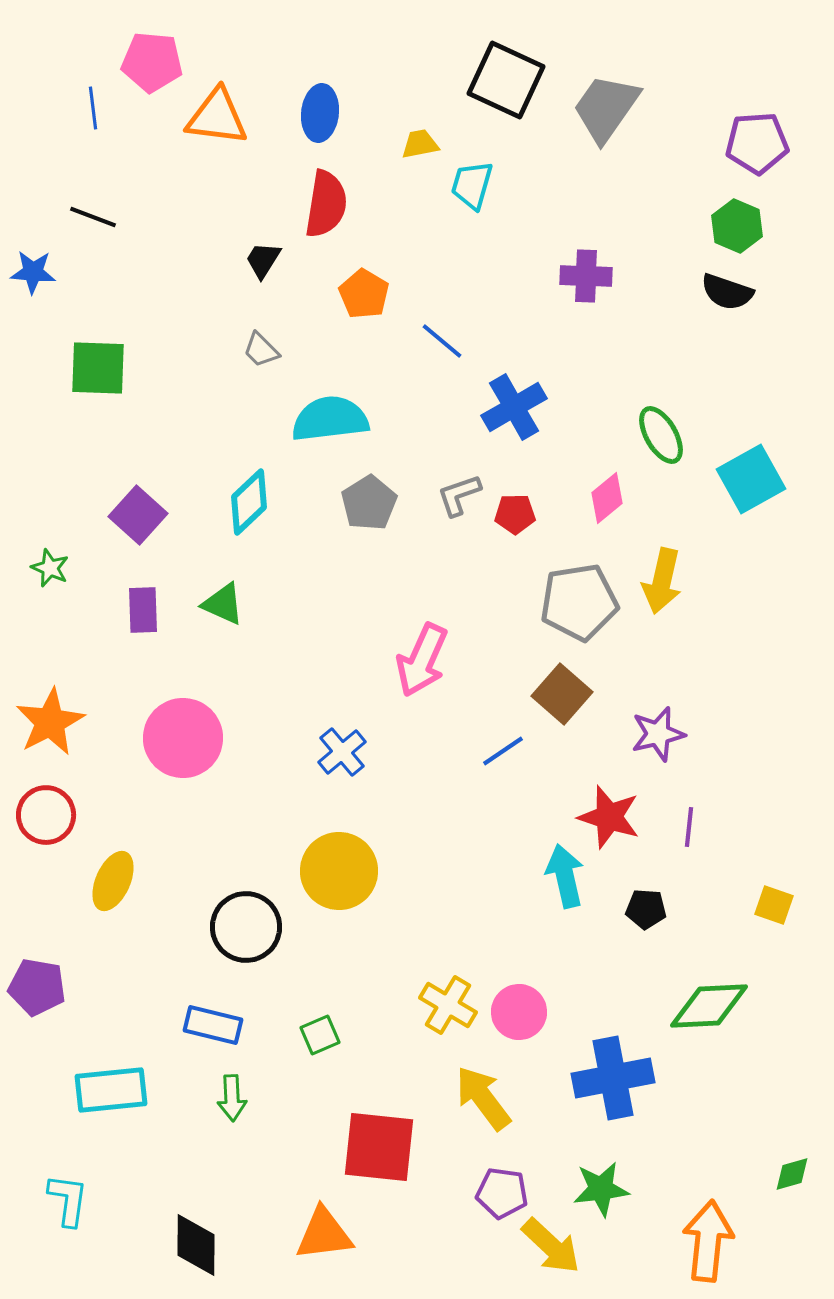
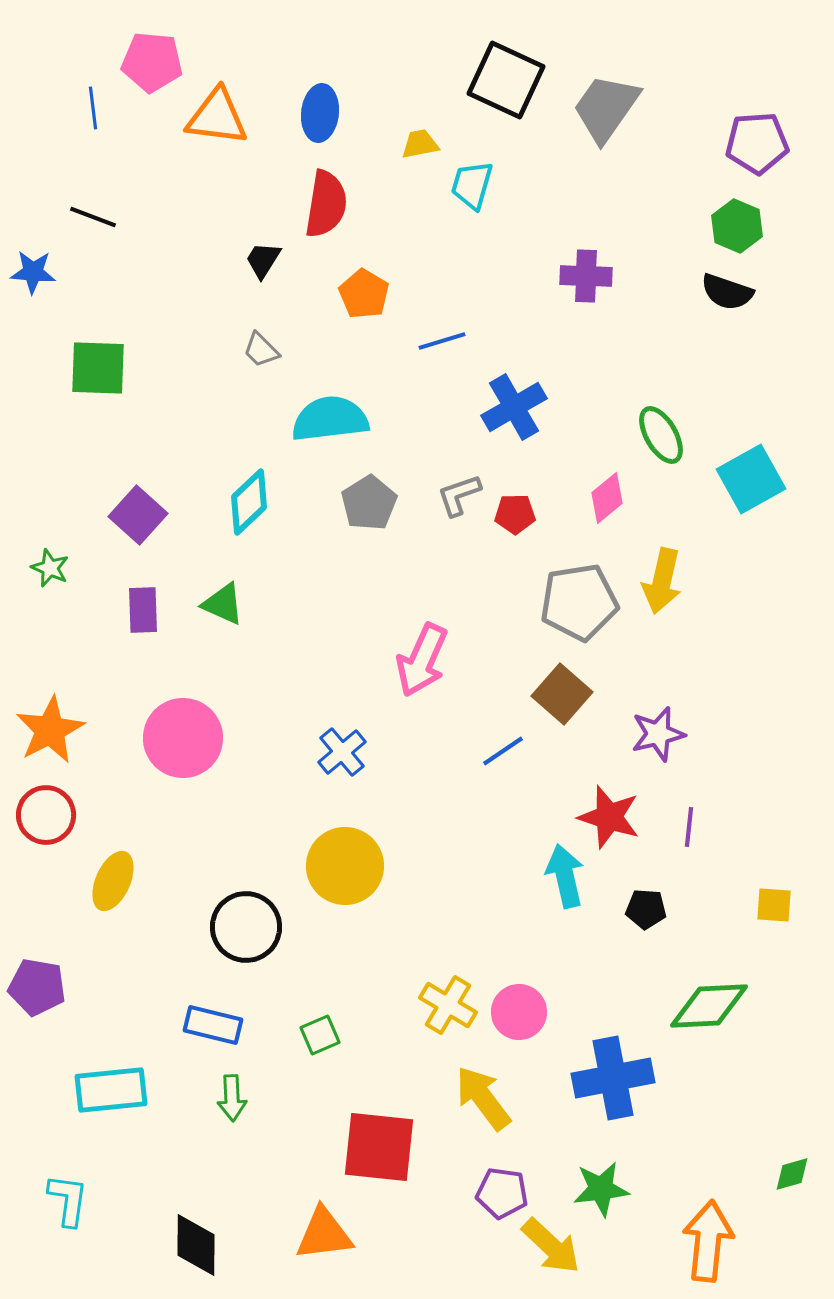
blue line at (442, 341): rotated 57 degrees counterclockwise
orange star at (50, 722): moved 8 px down
yellow circle at (339, 871): moved 6 px right, 5 px up
yellow square at (774, 905): rotated 15 degrees counterclockwise
